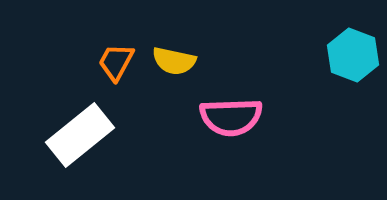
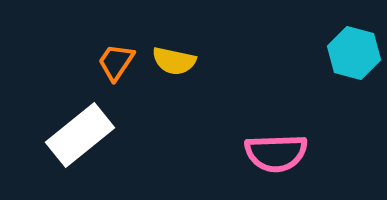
cyan hexagon: moved 1 px right, 2 px up; rotated 6 degrees counterclockwise
orange trapezoid: rotated 6 degrees clockwise
pink semicircle: moved 45 px right, 36 px down
